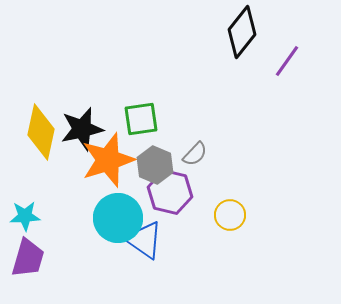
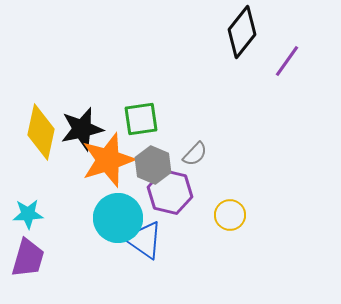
gray hexagon: moved 2 px left
cyan star: moved 3 px right, 2 px up
